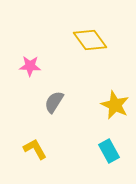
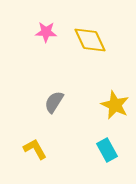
yellow diamond: rotated 12 degrees clockwise
pink star: moved 16 px right, 34 px up
cyan rectangle: moved 2 px left, 1 px up
